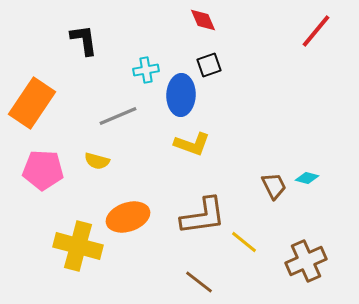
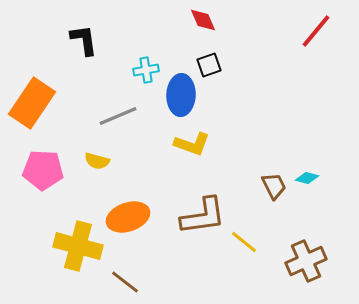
brown line: moved 74 px left
